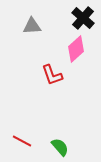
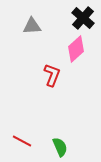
red L-shape: rotated 140 degrees counterclockwise
green semicircle: rotated 18 degrees clockwise
